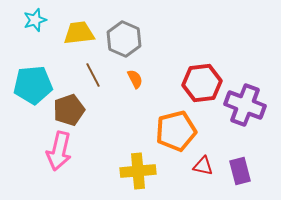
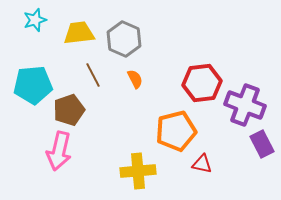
red triangle: moved 1 px left, 2 px up
purple rectangle: moved 22 px right, 27 px up; rotated 12 degrees counterclockwise
